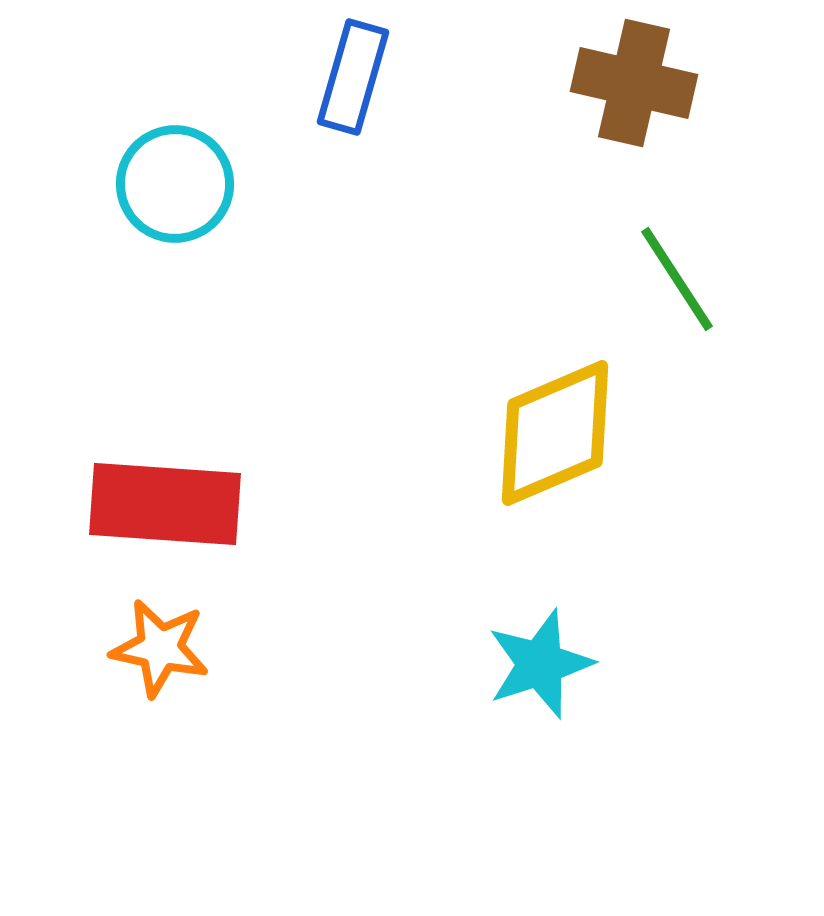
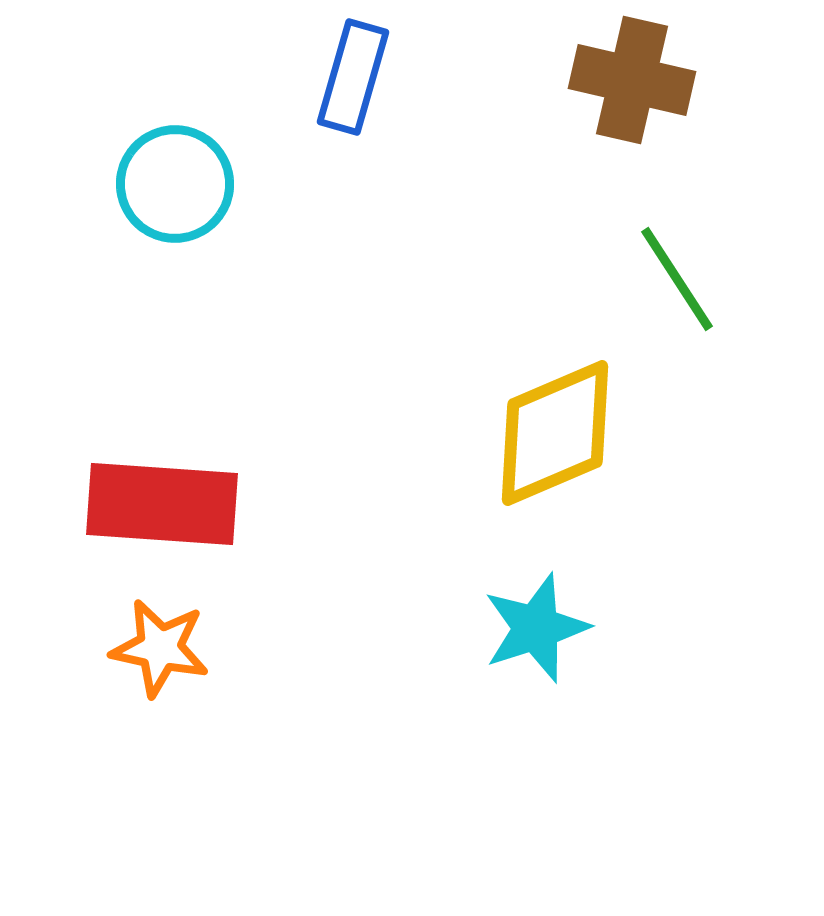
brown cross: moved 2 px left, 3 px up
red rectangle: moved 3 px left
cyan star: moved 4 px left, 36 px up
